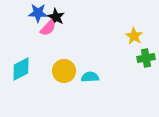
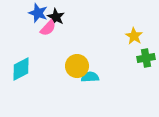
blue star: rotated 18 degrees clockwise
yellow circle: moved 13 px right, 5 px up
